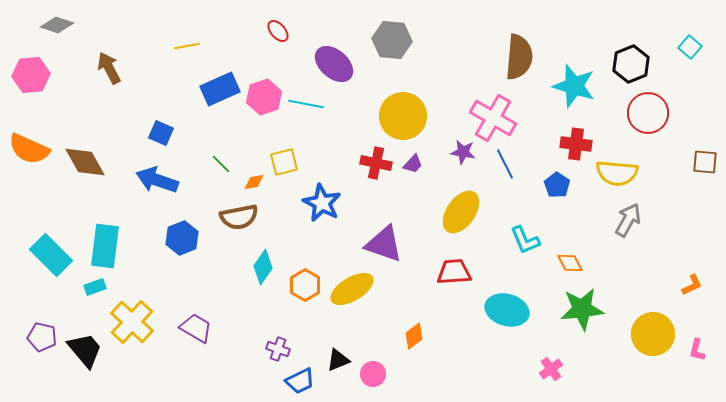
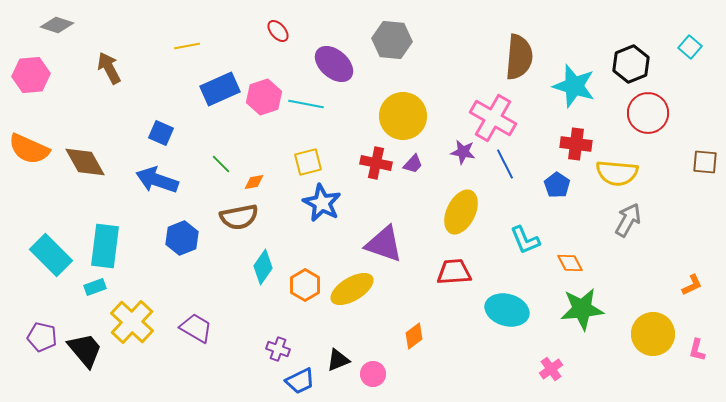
yellow square at (284, 162): moved 24 px right
yellow ellipse at (461, 212): rotated 9 degrees counterclockwise
